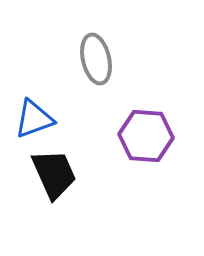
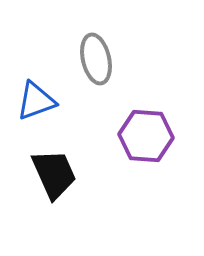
blue triangle: moved 2 px right, 18 px up
